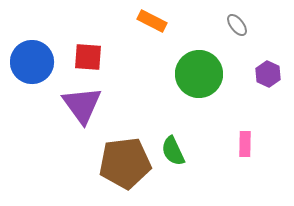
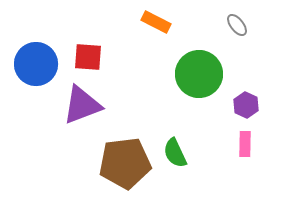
orange rectangle: moved 4 px right, 1 px down
blue circle: moved 4 px right, 2 px down
purple hexagon: moved 22 px left, 31 px down
purple triangle: rotated 45 degrees clockwise
green semicircle: moved 2 px right, 2 px down
